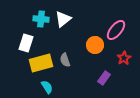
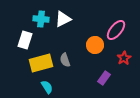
white triangle: rotated 12 degrees clockwise
white rectangle: moved 1 px left, 3 px up
